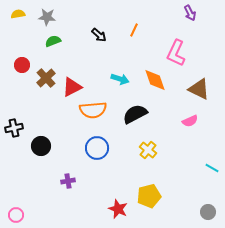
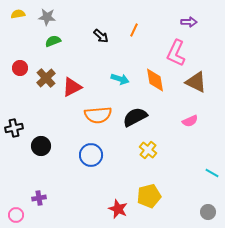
purple arrow: moved 1 px left, 9 px down; rotated 63 degrees counterclockwise
black arrow: moved 2 px right, 1 px down
red circle: moved 2 px left, 3 px down
orange diamond: rotated 10 degrees clockwise
brown triangle: moved 3 px left, 7 px up
orange semicircle: moved 5 px right, 5 px down
black semicircle: moved 3 px down
blue circle: moved 6 px left, 7 px down
cyan line: moved 5 px down
purple cross: moved 29 px left, 17 px down
